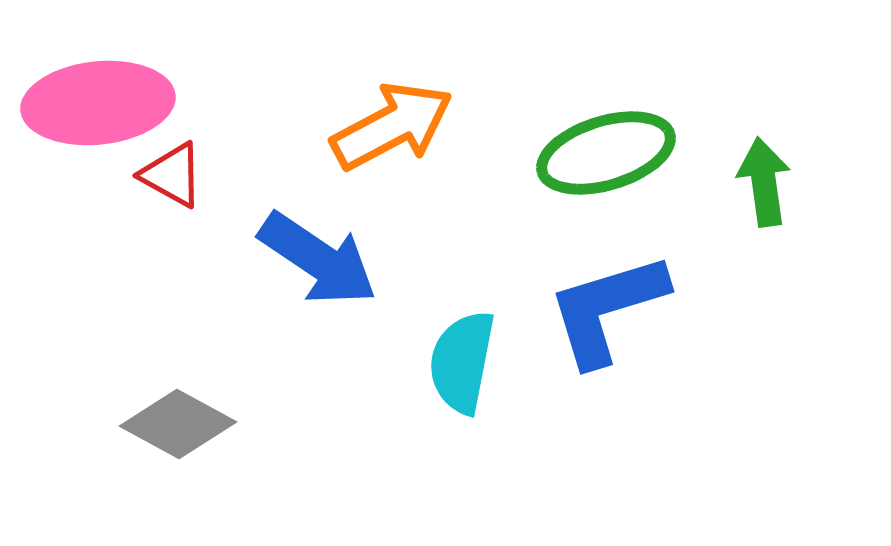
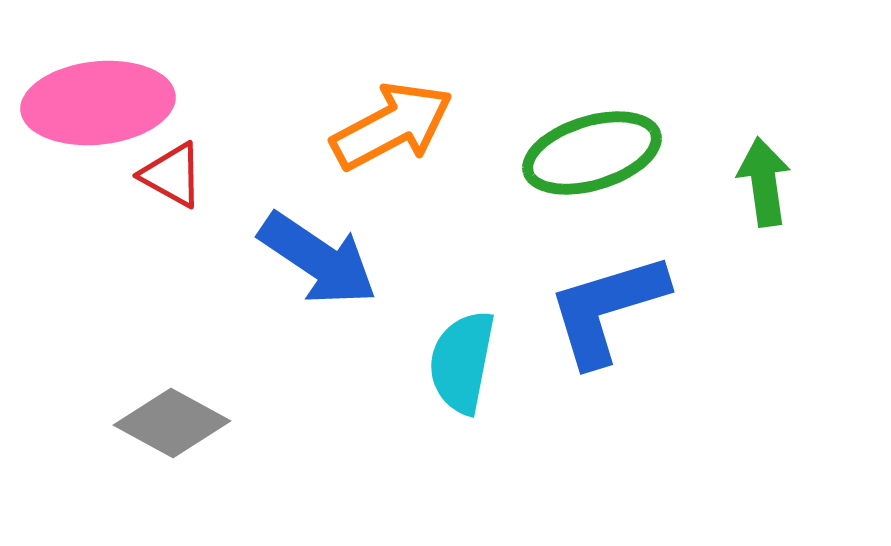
green ellipse: moved 14 px left
gray diamond: moved 6 px left, 1 px up
